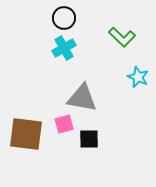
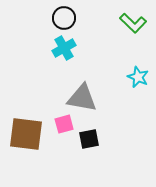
green L-shape: moved 11 px right, 14 px up
black square: rotated 10 degrees counterclockwise
